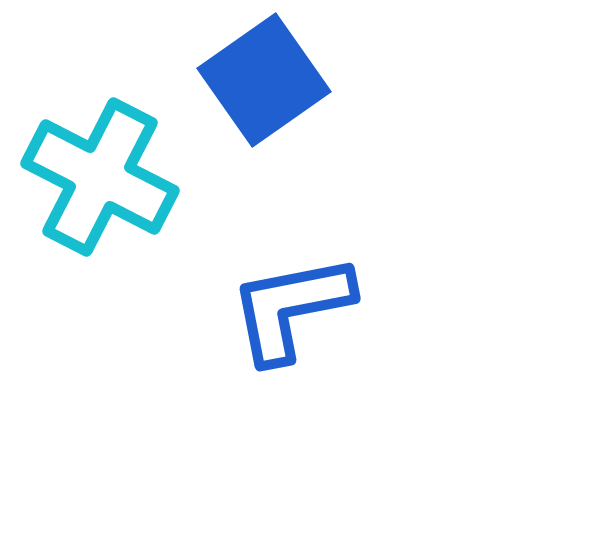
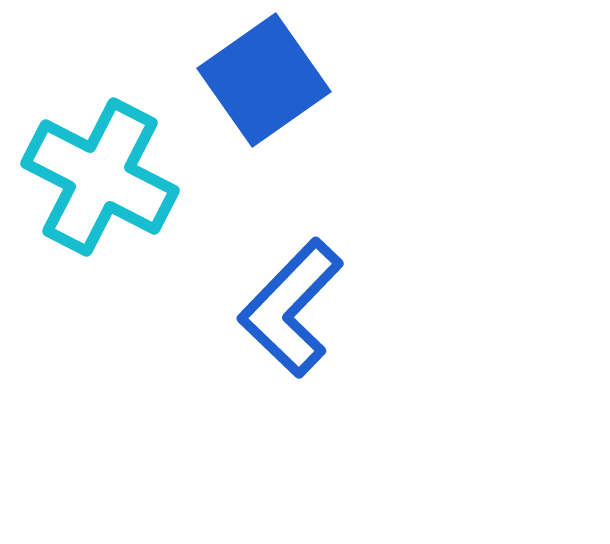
blue L-shape: rotated 35 degrees counterclockwise
